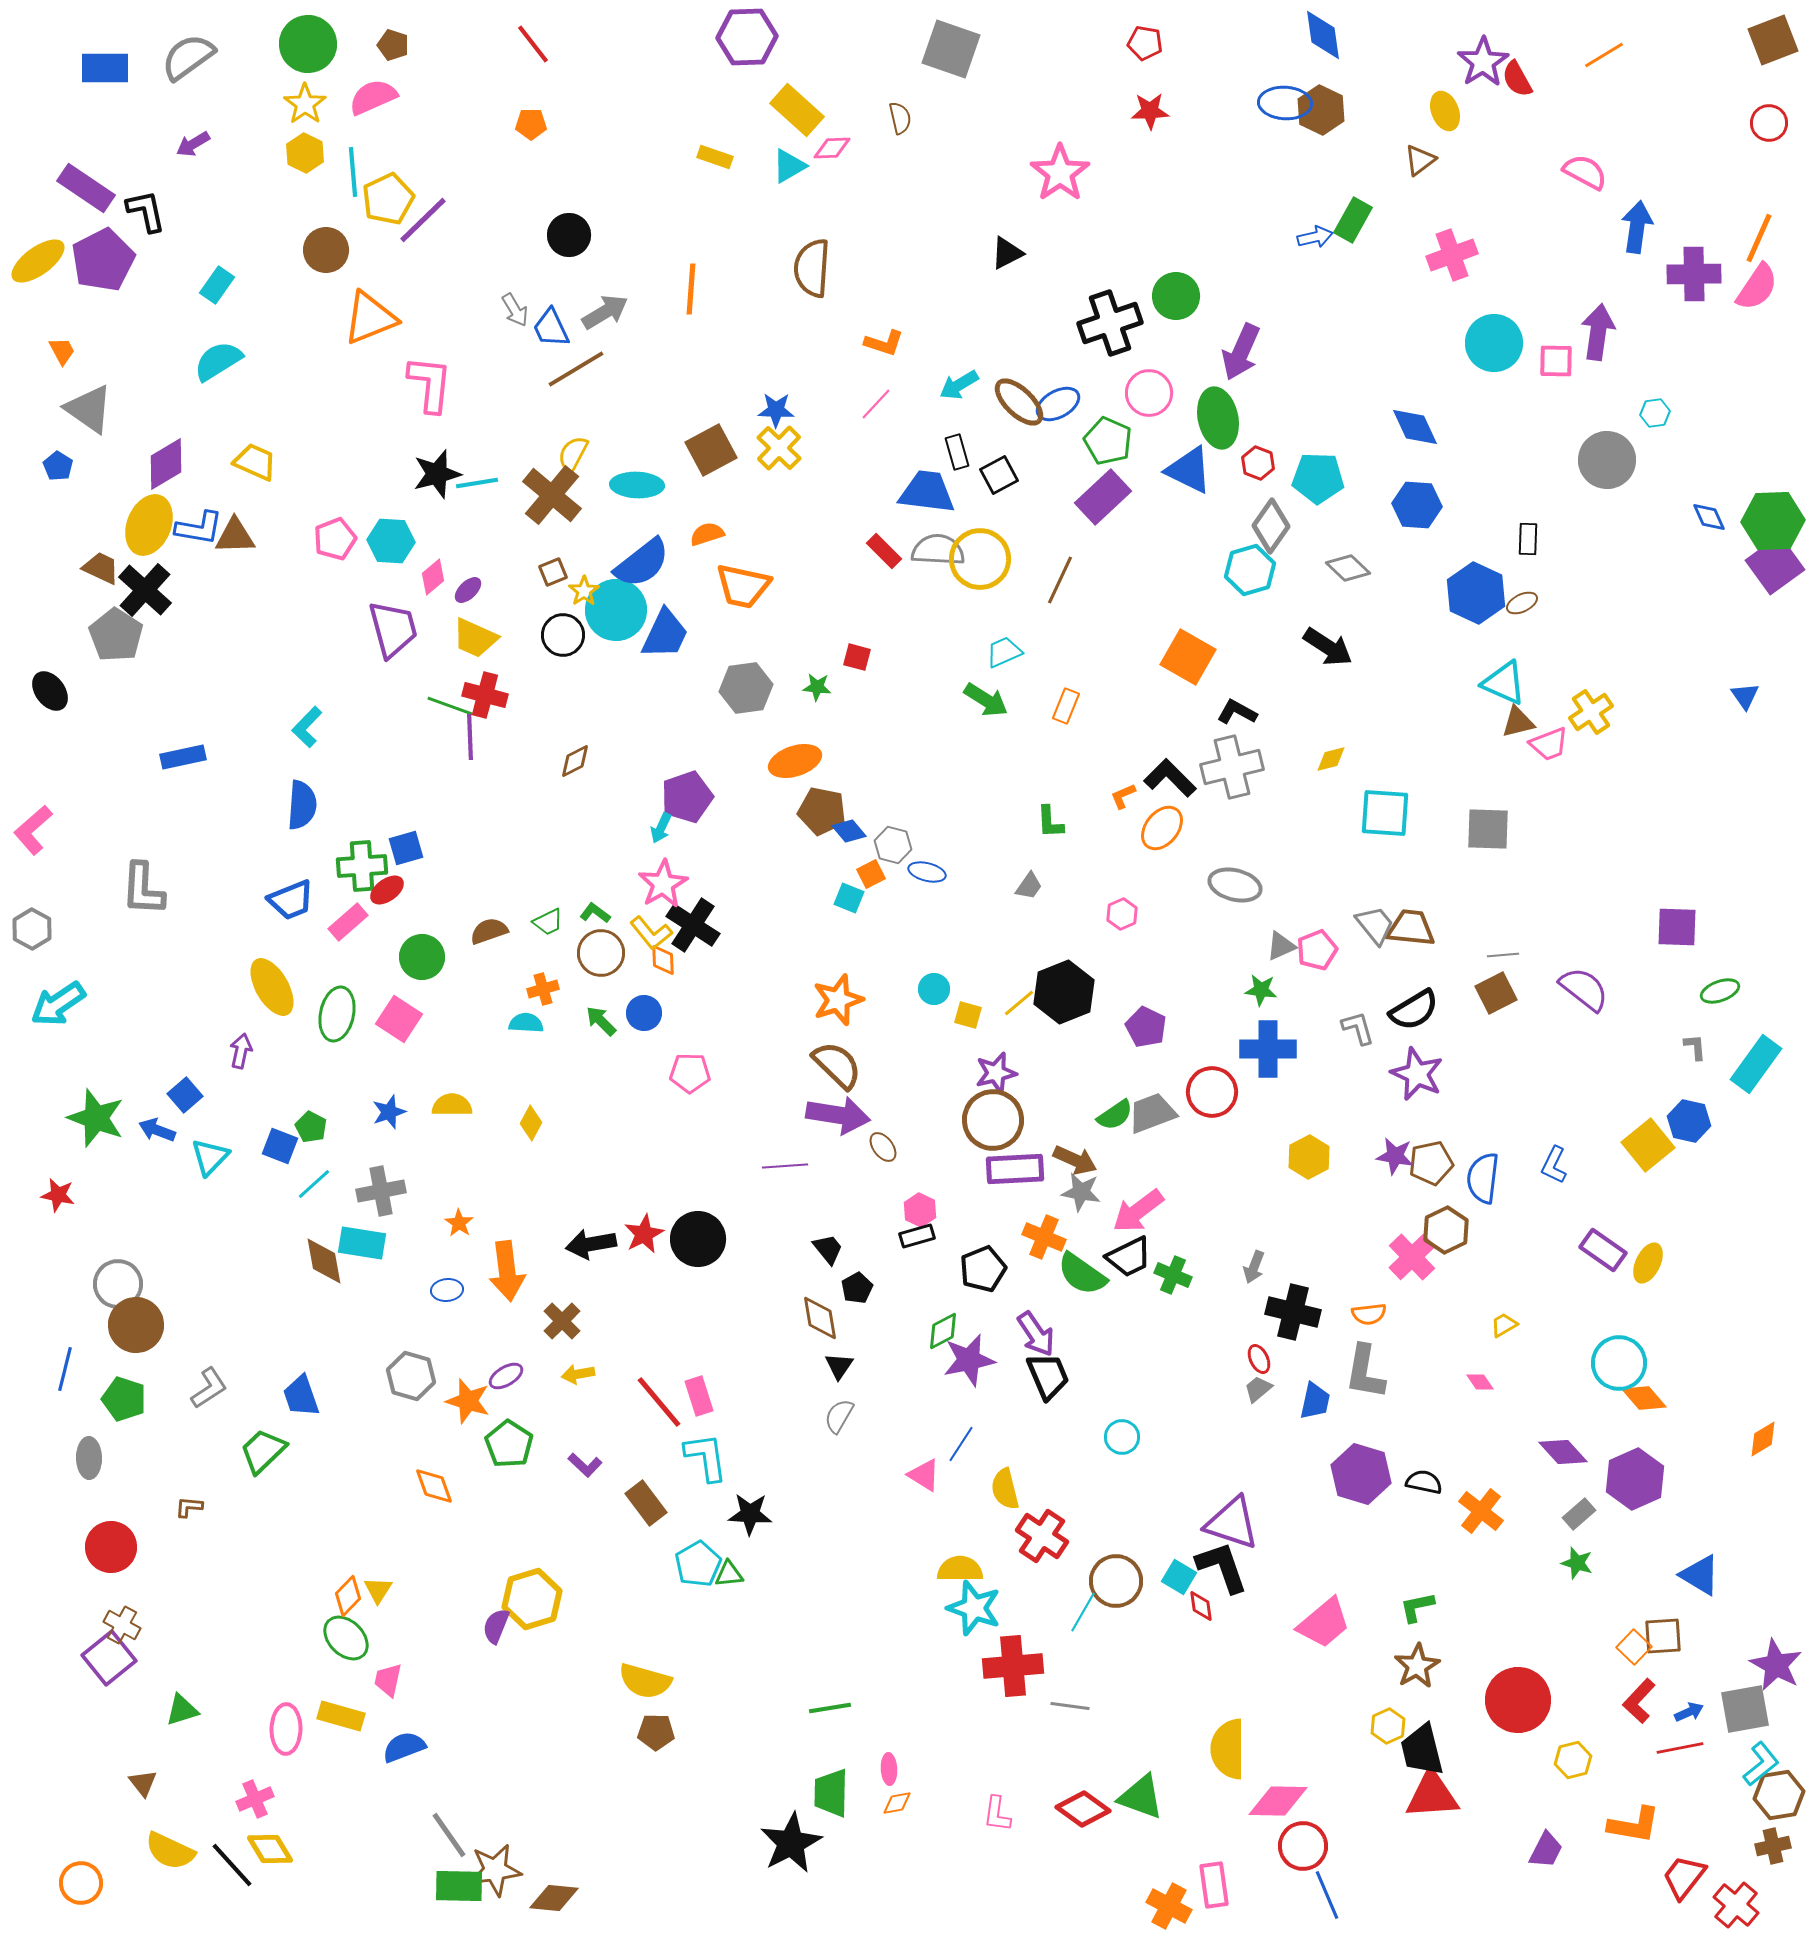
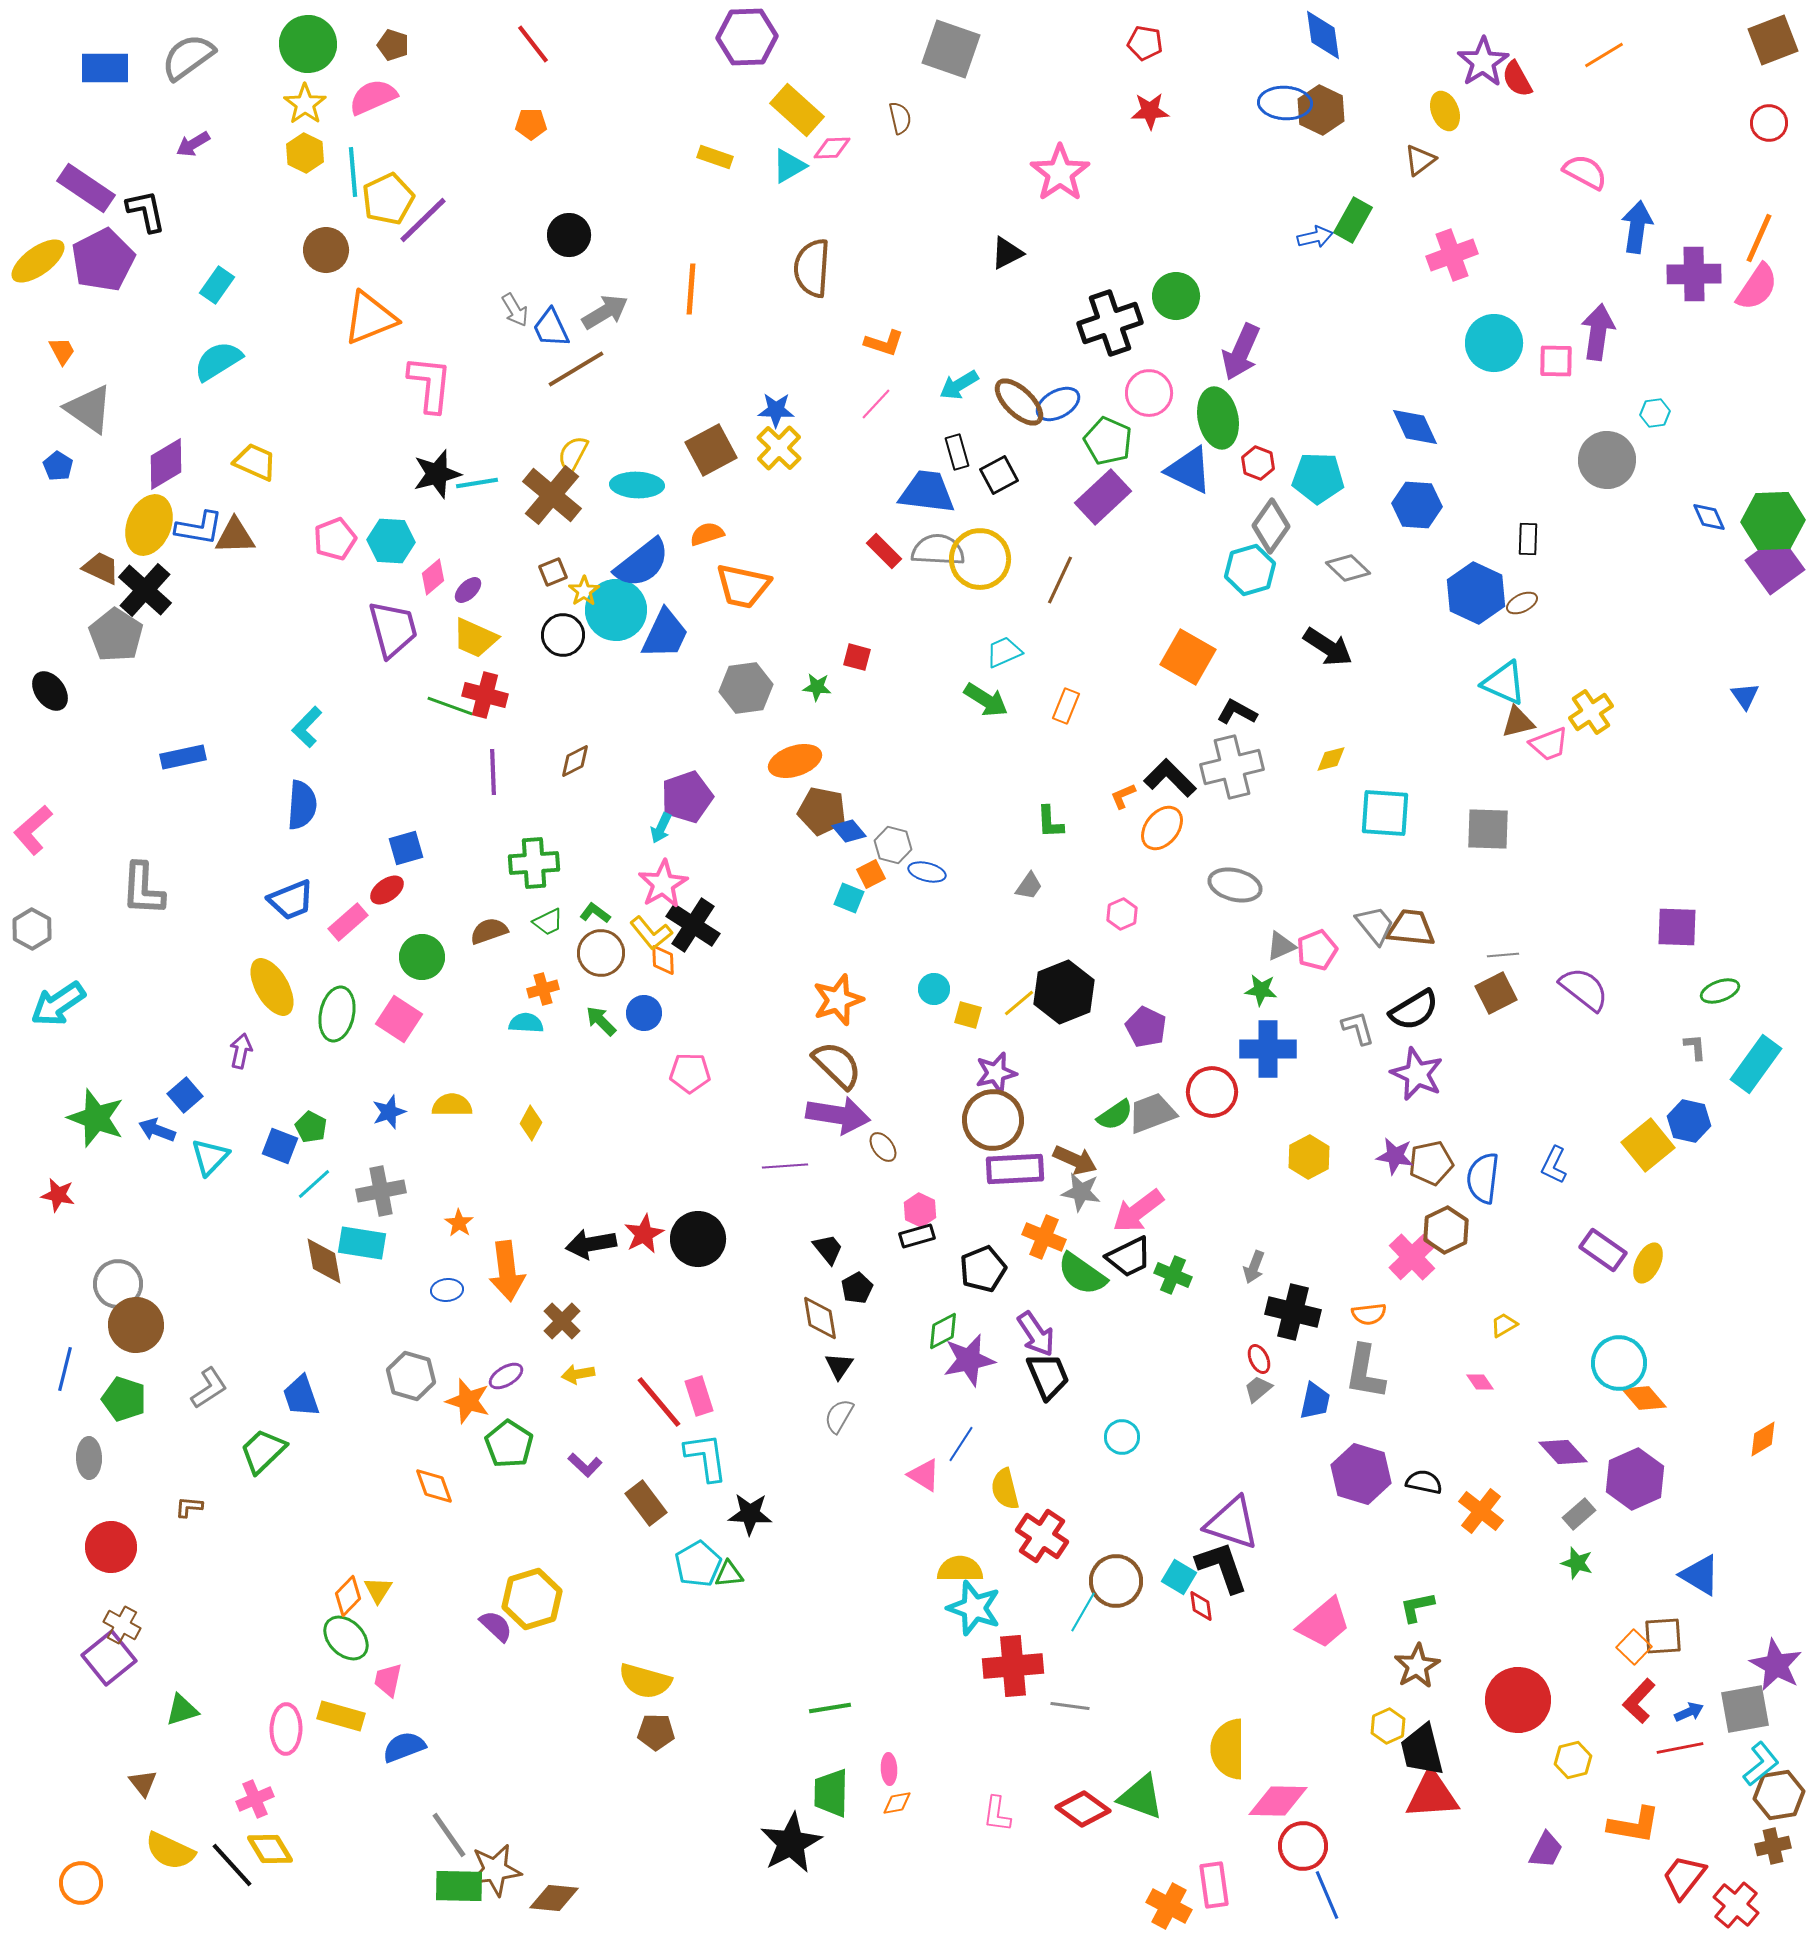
purple line at (470, 737): moved 23 px right, 35 px down
green cross at (362, 866): moved 172 px right, 3 px up
purple semicircle at (496, 1626): rotated 111 degrees clockwise
